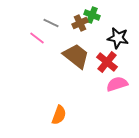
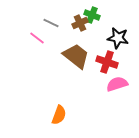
red cross: rotated 20 degrees counterclockwise
